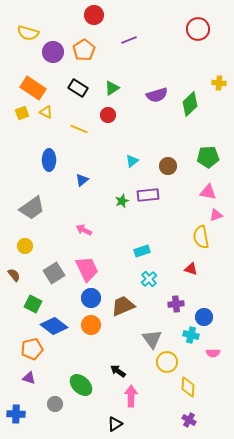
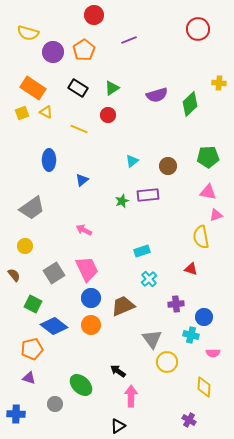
yellow diamond at (188, 387): moved 16 px right
black triangle at (115, 424): moved 3 px right, 2 px down
